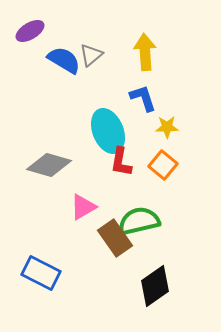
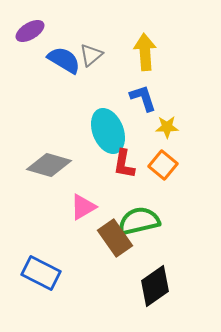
red L-shape: moved 3 px right, 2 px down
